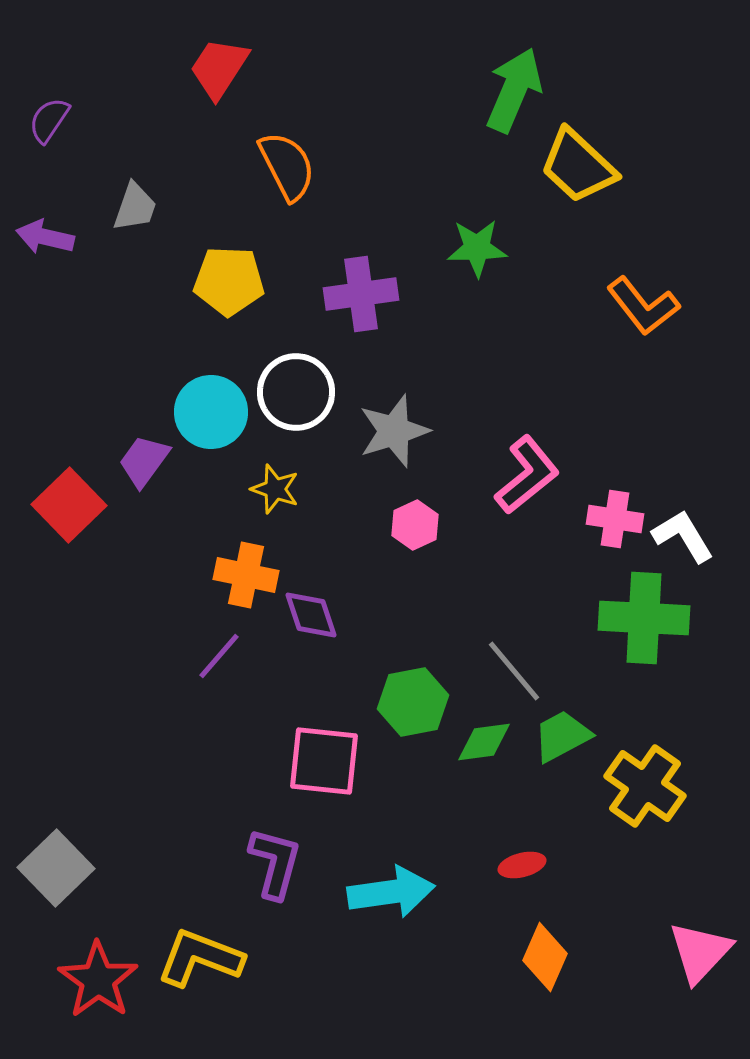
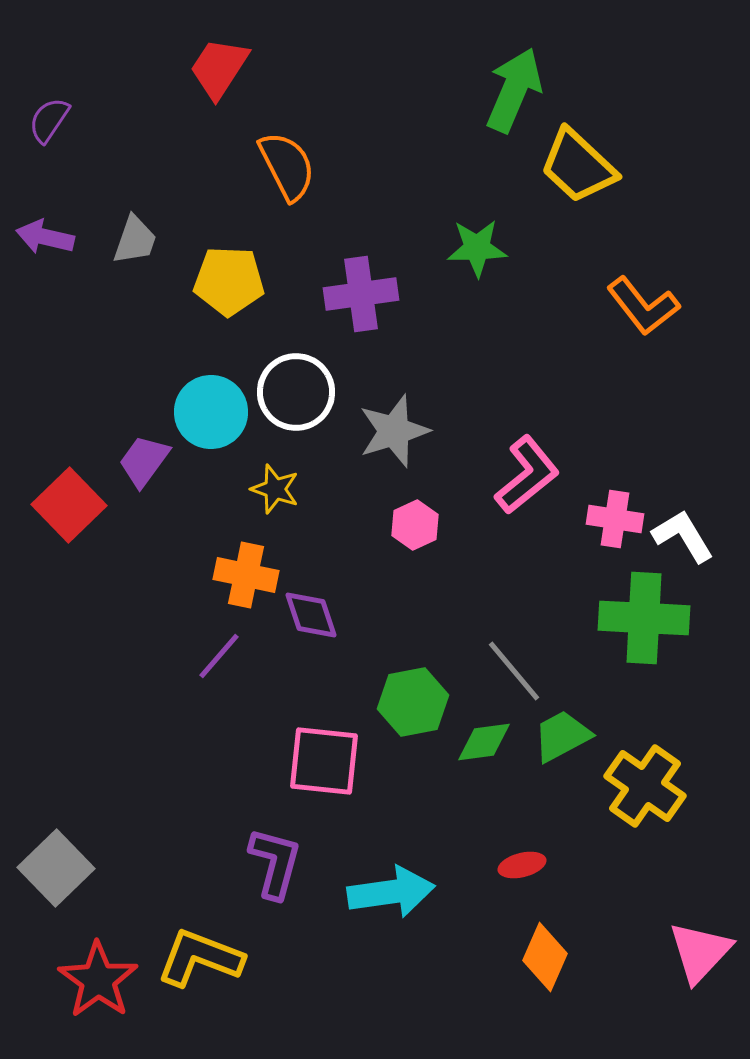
gray trapezoid: moved 33 px down
